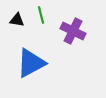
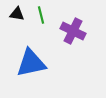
black triangle: moved 6 px up
blue triangle: rotated 16 degrees clockwise
